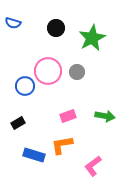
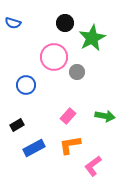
black circle: moved 9 px right, 5 px up
pink circle: moved 6 px right, 14 px up
blue circle: moved 1 px right, 1 px up
pink rectangle: rotated 28 degrees counterclockwise
black rectangle: moved 1 px left, 2 px down
orange L-shape: moved 8 px right
blue rectangle: moved 7 px up; rotated 45 degrees counterclockwise
